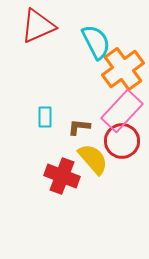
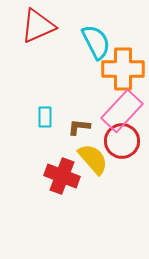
orange cross: rotated 36 degrees clockwise
